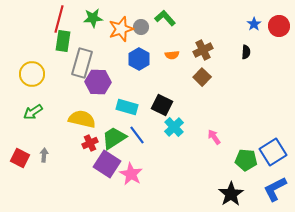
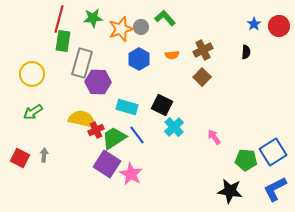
red cross: moved 6 px right, 13 px up
black star: moved 1 px left, 3 px up; rotated 30 degrees counterclockwise
